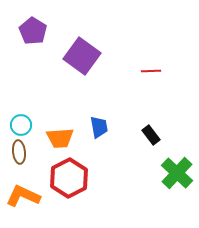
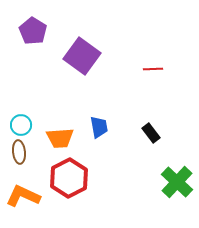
red line: moved 2 px right, 2 px up
black rectangle: moved 2 px up
green cross: moved 9 px down
